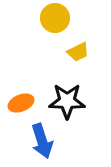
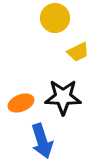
black star: moved 4 px left, 4 px up
